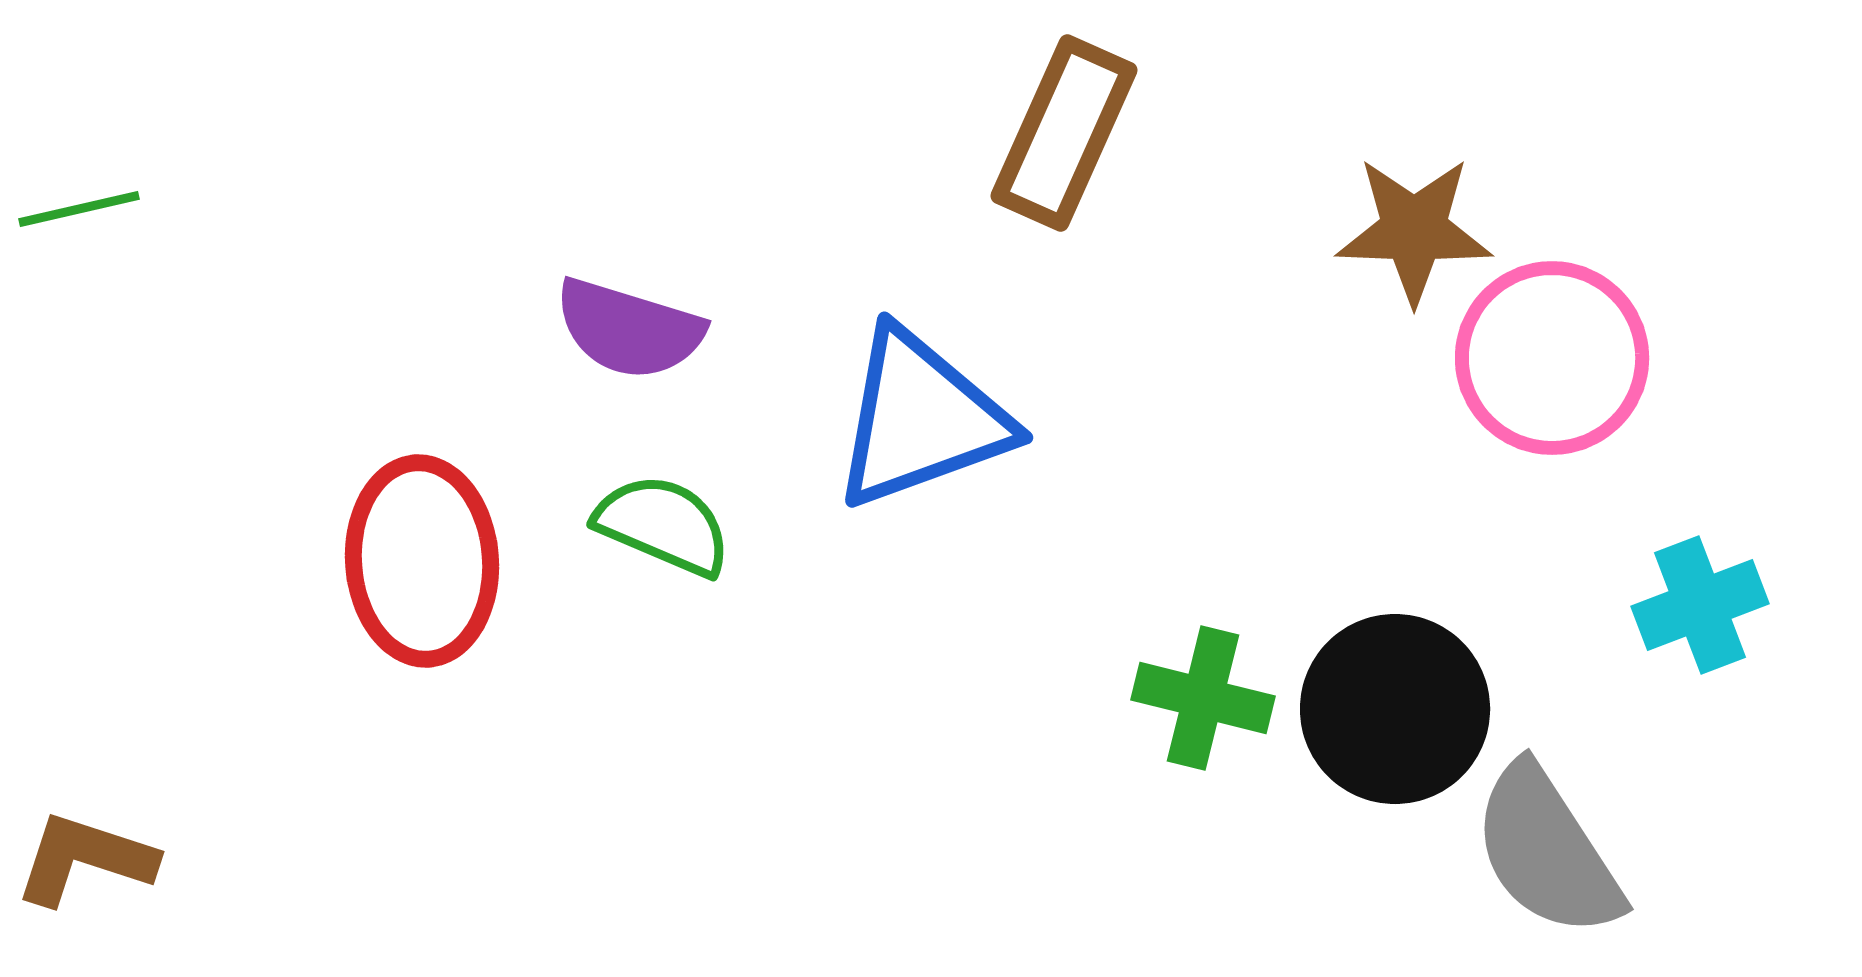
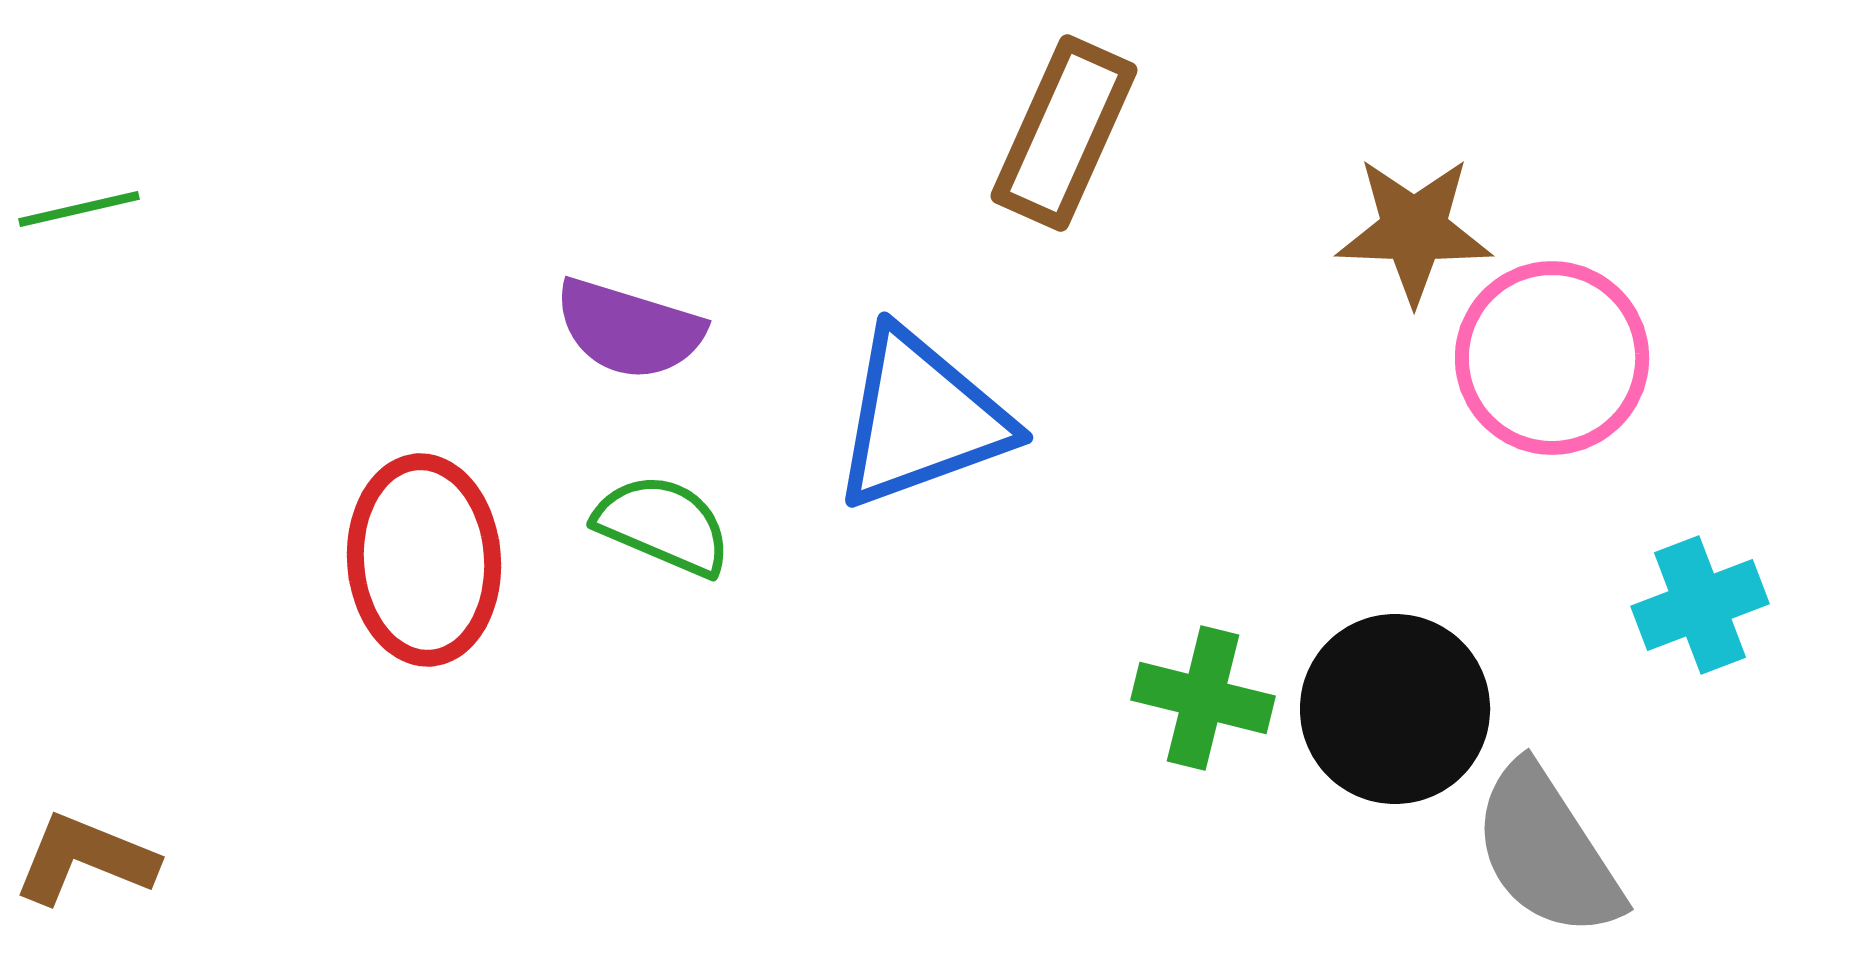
red ellipse: moved 2 px right, 1 px up
brown L-shape: rotated 4 degrees clockwise
